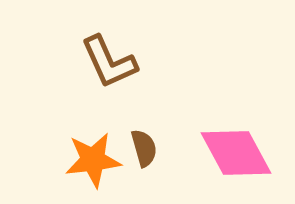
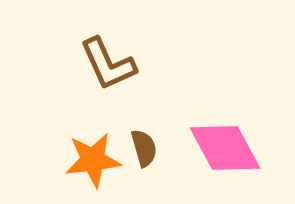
brown L-shape: moved 1 px left, 2 px down
pink diamond: moved 11 px left, 5 px up
